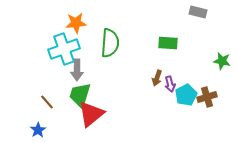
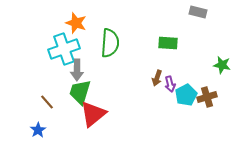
orange star: rotated 25 degrees clockwise
green star: moved 4 px down
green trapezoid: moved 3 px up
red triangle: moved 2 px right
